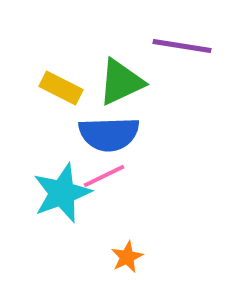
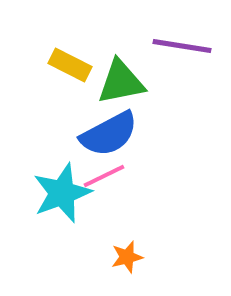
green triangle: rotated 14 degrees clockwise
yellow rectangle: moved 9 px right, 23 px up
blue semicircle: rotated 26 degrees counterclockwise
orange star: rotated 12 degrees clockwise
